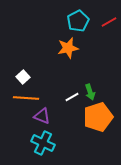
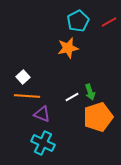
orange line: moved 1 px right, 2 px up
purple triangle: moved 2 px up
